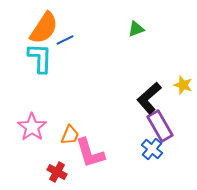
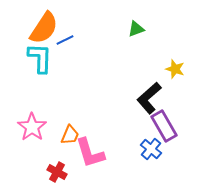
yellow star: moved 8 px left, 16 px up
purple rectangle: moved 4 px right
blue cross: moved 1 px left
